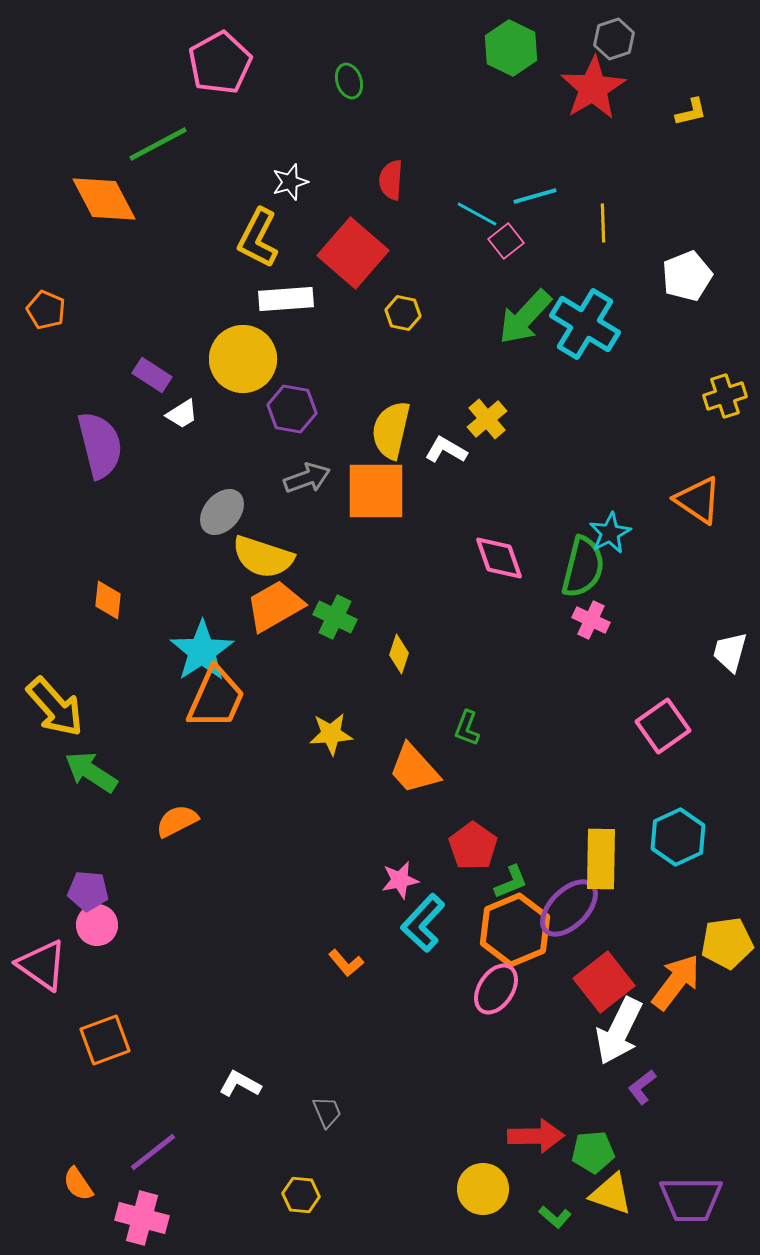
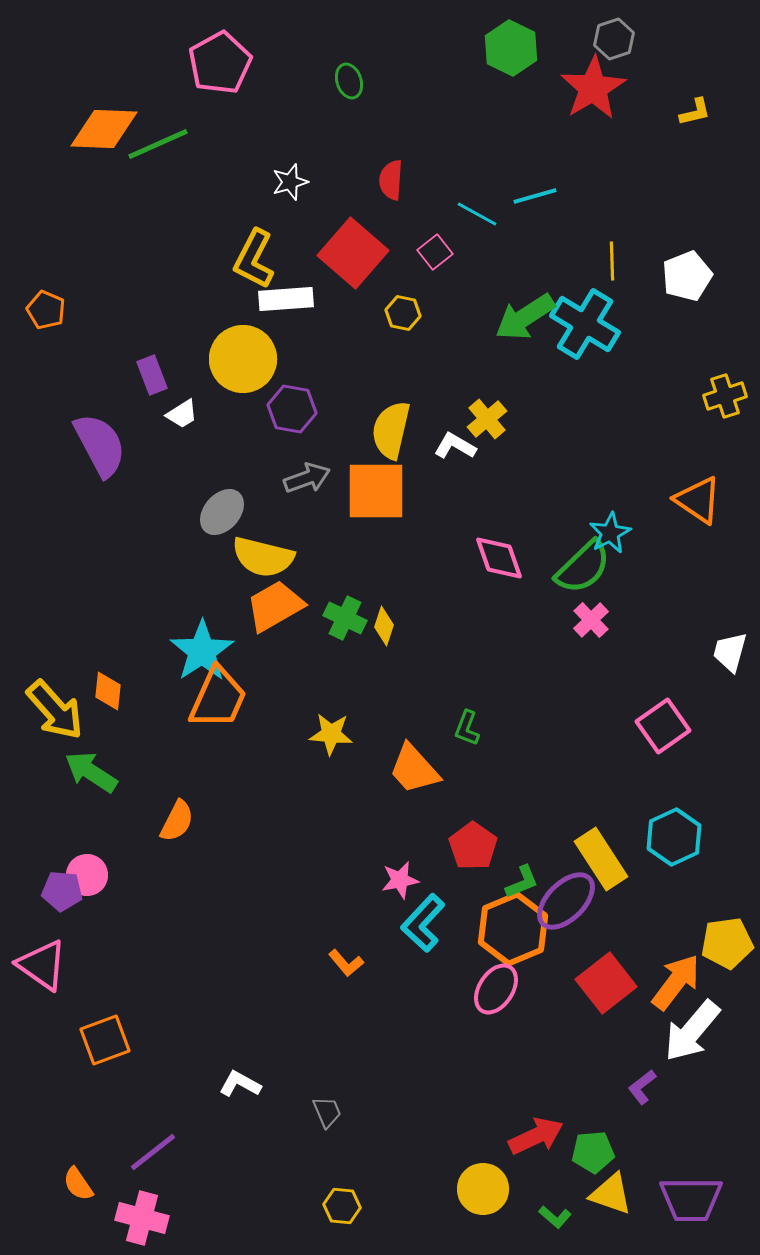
yellow L-shape at (691, 112): moved 4 px right
green line at (158, 144): rotated 4 degrees clockwise
orange diamond at (104, 199): moved 70 px up; rotated 60 degrees counterclockwise
yellow line at (603, 223): moved 9 px right, 38 px down
yellow L-shape at (258, 238): moved 4 px left, 21 px down
pink square at (506, 241): moved 71 px left, 11 px down
green arrow at (525, 317): rotated 14 degrees clockwise
purple rectangle at (152, 375): rotated 36 degrees clockwise
purple semicircle at (100, 445): rotated 14 degrees counterclockwise
white L-shape at (446, 450): moved 9 px right, 4 px up
yellow semicircle at (263, 557): rotated 4 degrees counterclockwise
green semicircle at (583, 567): rotated 32 degrees clockwise
orange diamond at (108, 600): moved 91 px down
green cross at (335, 617): moved 10 px right, 1 px down
pink cross at (591, 620): rotated 21 degrees clockwise
yellow diamond at (399, 654): moved 15 px left, 28 px up
orange trapezoid at (216, 698): moved 2 px right
yellow arrow at (55, 707): moved 3 px down
yellow star at (331, 734): rotated 9 degrees clockwise
orange semicircle at (177, 821): rotated 144 degrees clockwise
cyan hexagon at (678, 837): moved 4 px left
yellow rectangle at (601, 859): rotated 34 degrees counterclockwise
green L-shape at (511, 882): moved 11 px right
purple pentagon at (88, 891): moved 26 px left
purple ellipse at (569, 908): moved 3 px left, 7 px up
pink circle at (97, 925): moved 10 px left, 50 px up
orange hexagon at (515, 930): moved 2 px left, 1 px up
red square at (604, 982): moved 2 px right, 1 px down
white arrow at (619, 1031): moved 73 px right; rotated 14 degrees clockwise
red arrow at (536, 1136): rotated 24 degrees counterclockwise
yellow hexagon at (301, 1195): moved 41 px right, 11 px down
